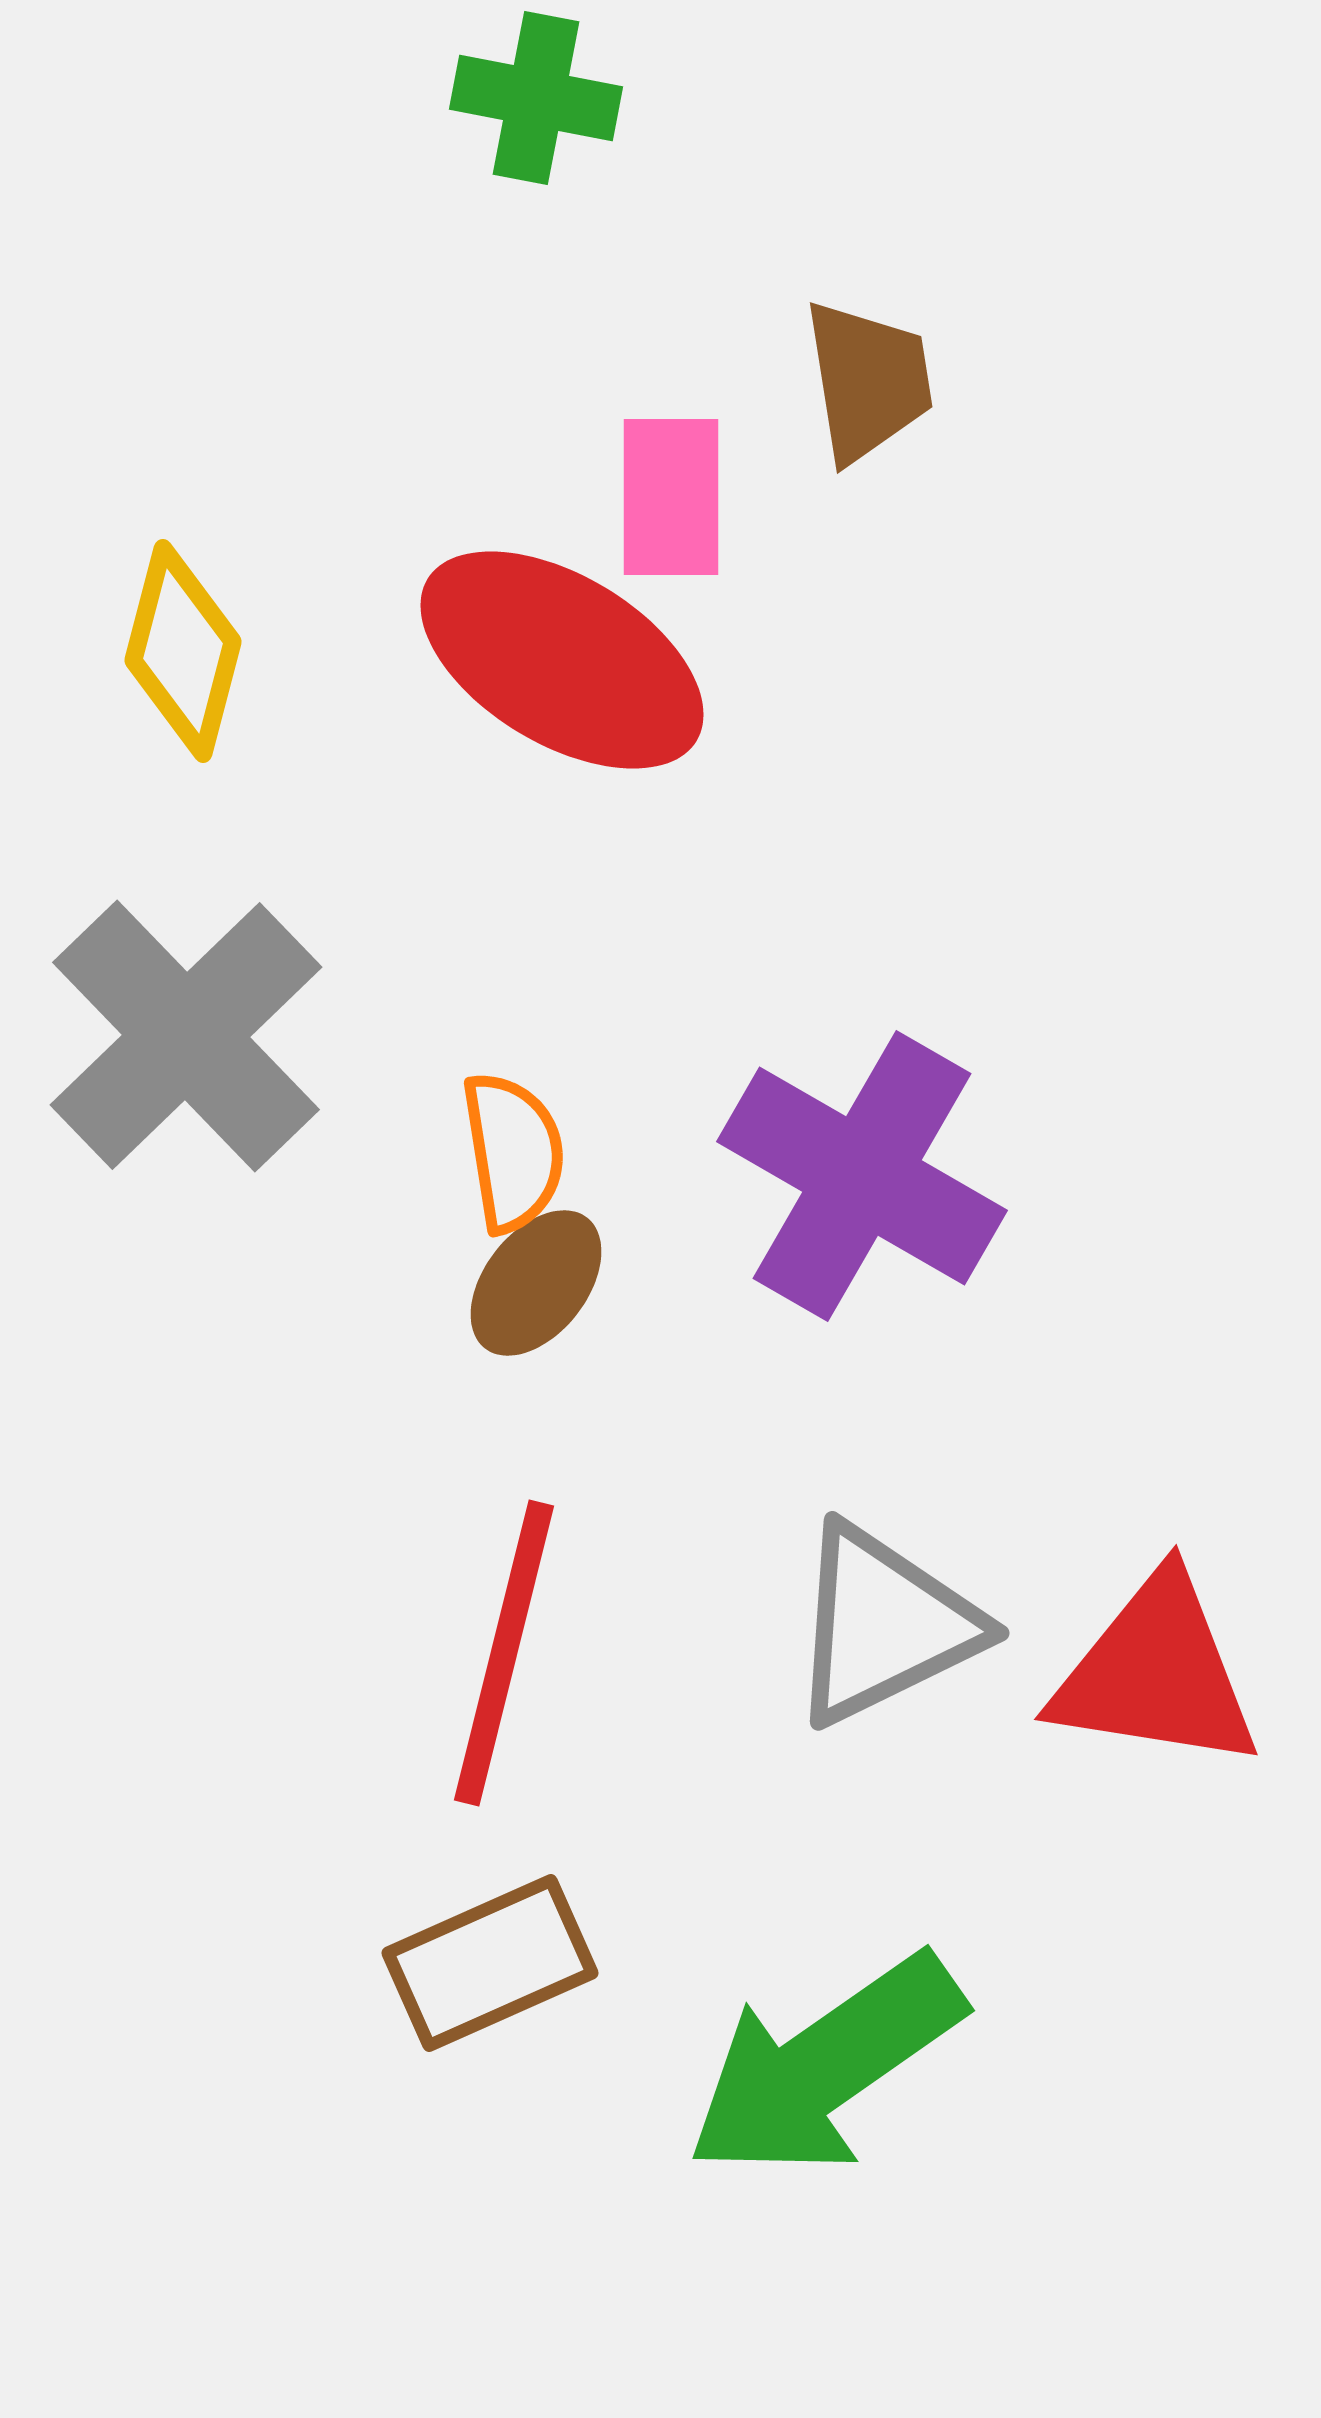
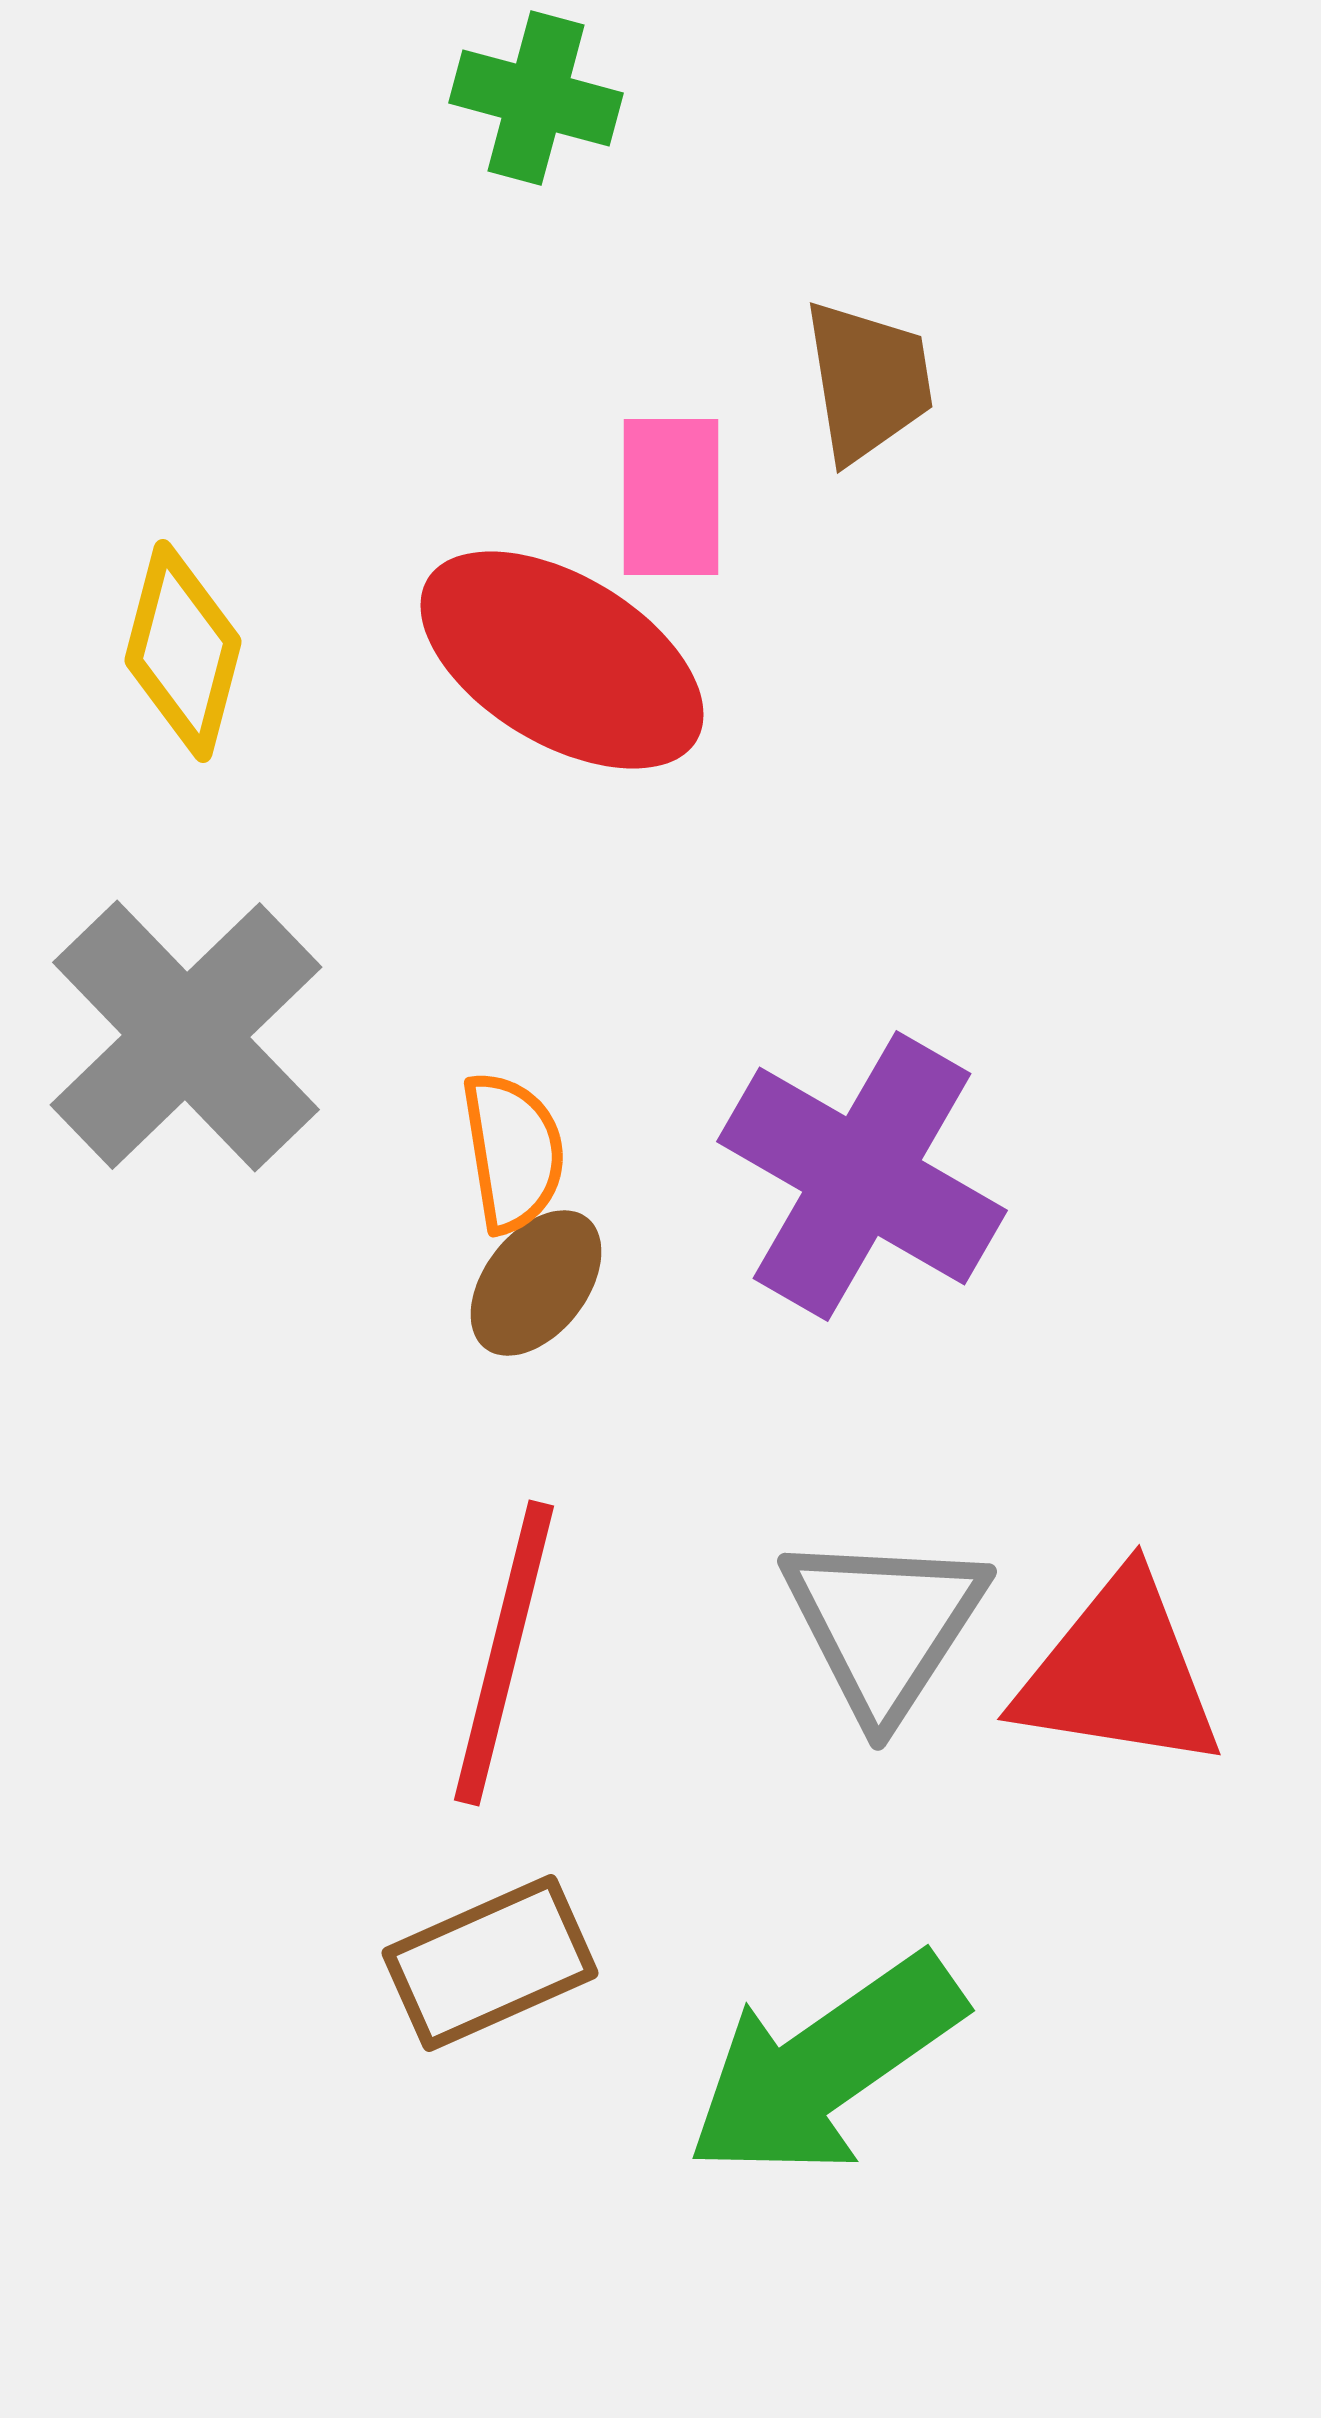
green cross: rotated 4 degrees clockwise
gray triangle: rotated 31 degrees counterclockwise
red triangle: moved 37 px left
